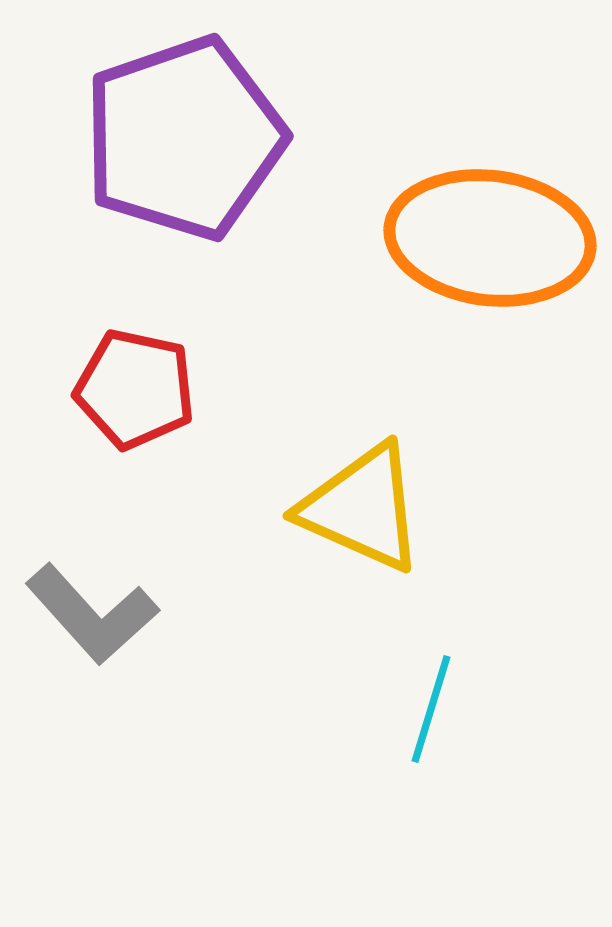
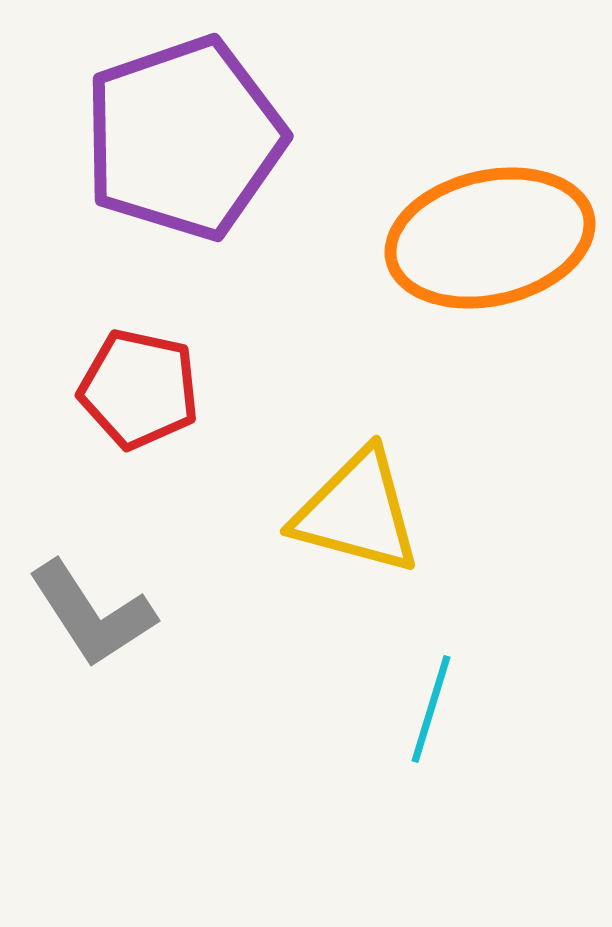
orange ellipse: rotated 20 degrees counterclockwise
red pentagon: moved 4 px right
yellow triangle: moved 5 px left, 4 px down; rotated 9 degrees counterclockwise
gray L-shape: rotated 9 degrees clockwise
